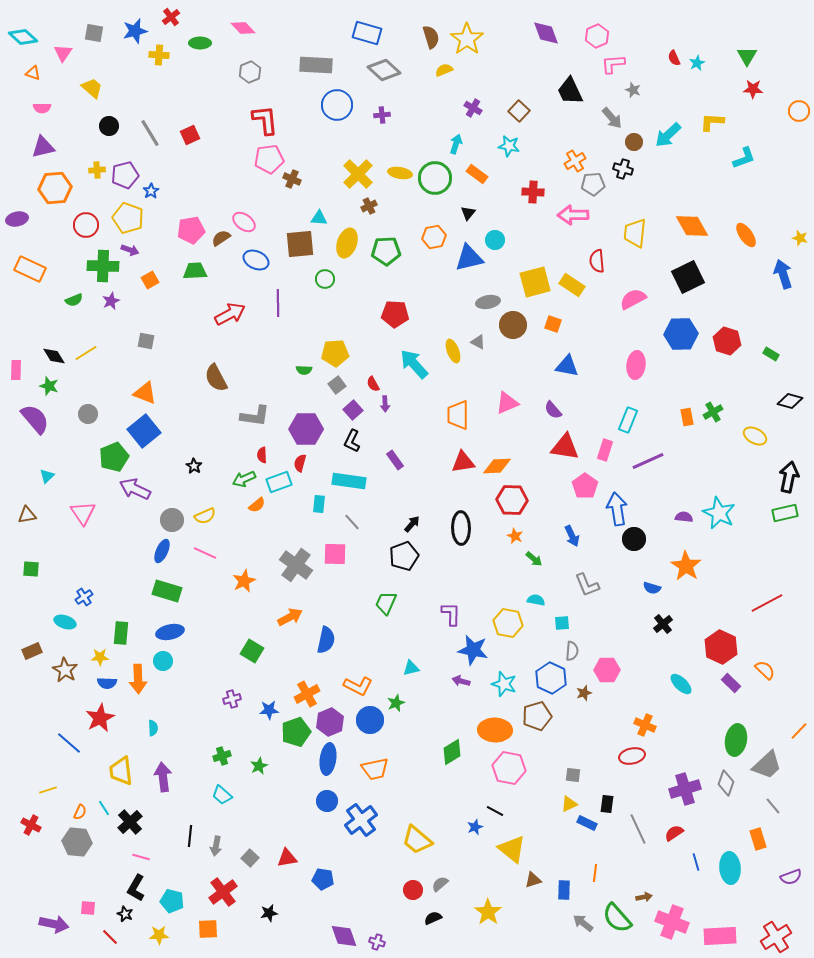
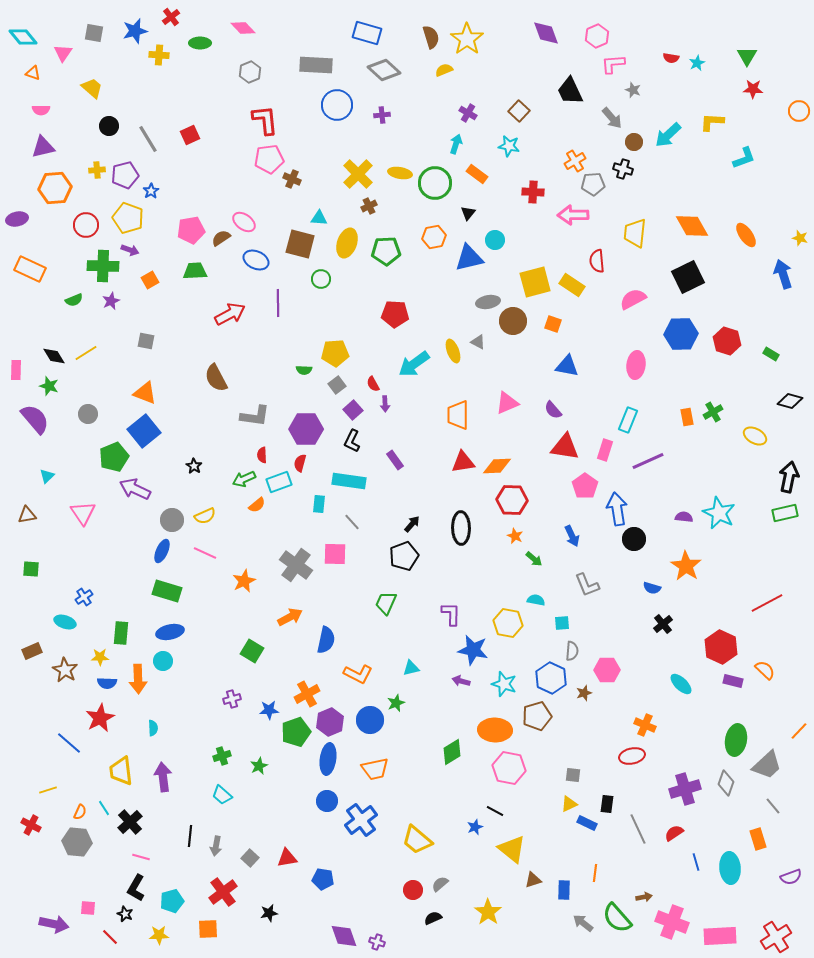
cyan diamond at (23, 37): rotated 8 degrees clockwise
red semicircle at (674, 58): moved 3 px left; rotated 56 degrees counterclockwise
pink semicircle at (42, 108): moved 1 px left, 2 px down
purple cross at (473, 108): moved 5 px left, 5 px down
gray line at (150, 133): moved 2 px left, 6 px down
green circle at (435, 178): moved 5 px down
brown square at (300, 244): rotated 20 degrees clockwise
green circle at (325, 279): moved 4 px left
brown circle at (513, 325): moved 4 px up
cyan arrow at (414, 364): rotated 84 degrees counterclockwise
purple rectangle at (731, 683): moved 2 px right, 2 px up; rotated 30 degrees counterclockwise
orange L-shape at (358, 686): moved 12 px up
cyan pentagon at (172, 901): rotated 30 degrees counterclockwise
